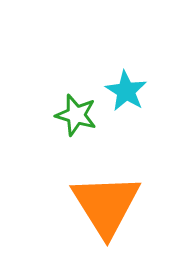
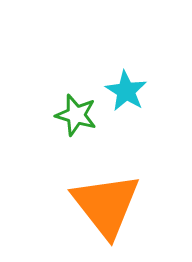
orange triangle: rotated 6 degrees counterclockwise
